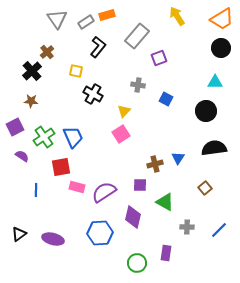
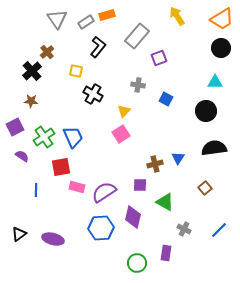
gray cross at (187, 227): moved 3 px left, 2 px down; rotated 24 degrees clockwise
blue hexagon at (100, 233): moved 1 px right, 5 px up
